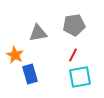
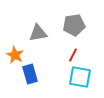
cyan square: rotated 20 degrees clockwise
